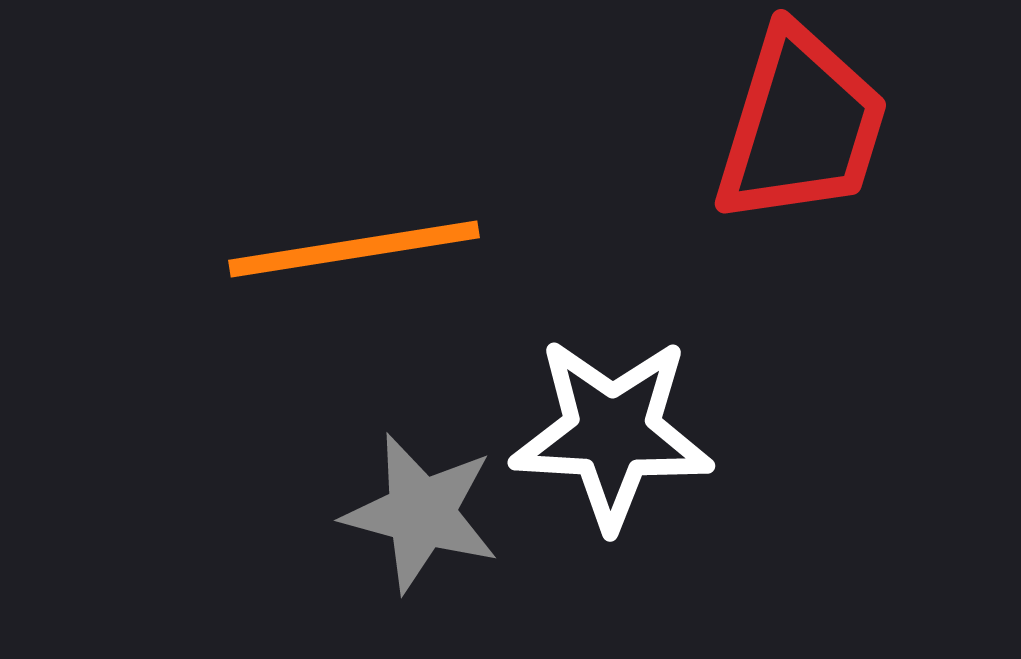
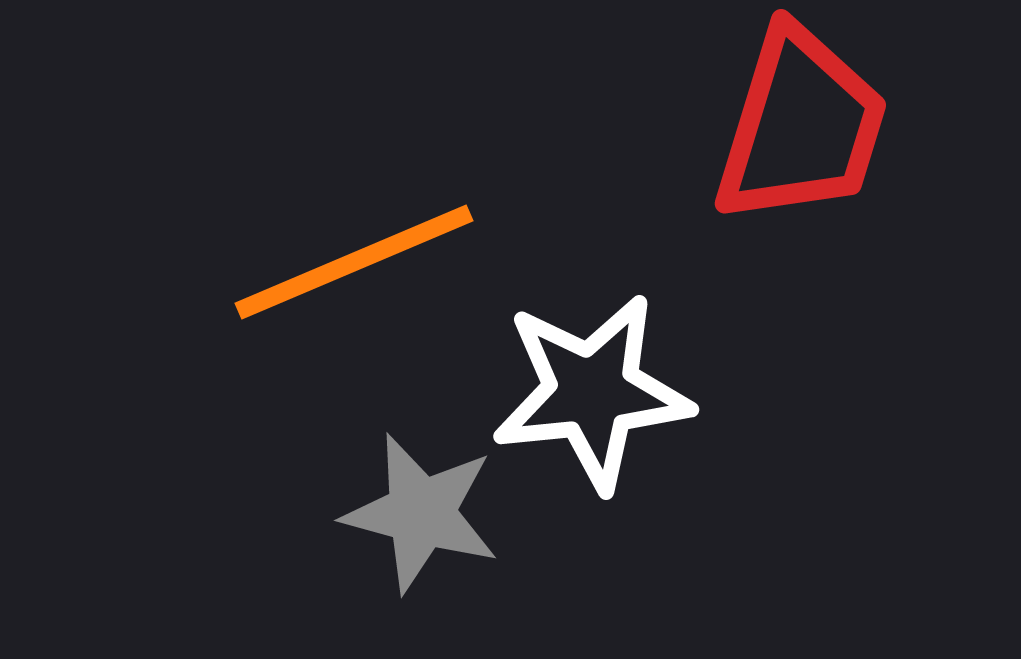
orange line: moved 13 px down; rotated 14 degrees counterclockwise
white star: moved 20 px left, 41 px up; rotated 9 degrees counterclockwise
